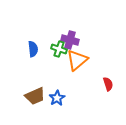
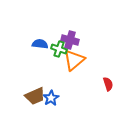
blue semicircle: moved 7 px right, 5 px up; rotated 77 degrees counterclockwise
orange triangle: moved 3 px left
blue star: moved 6 px left
